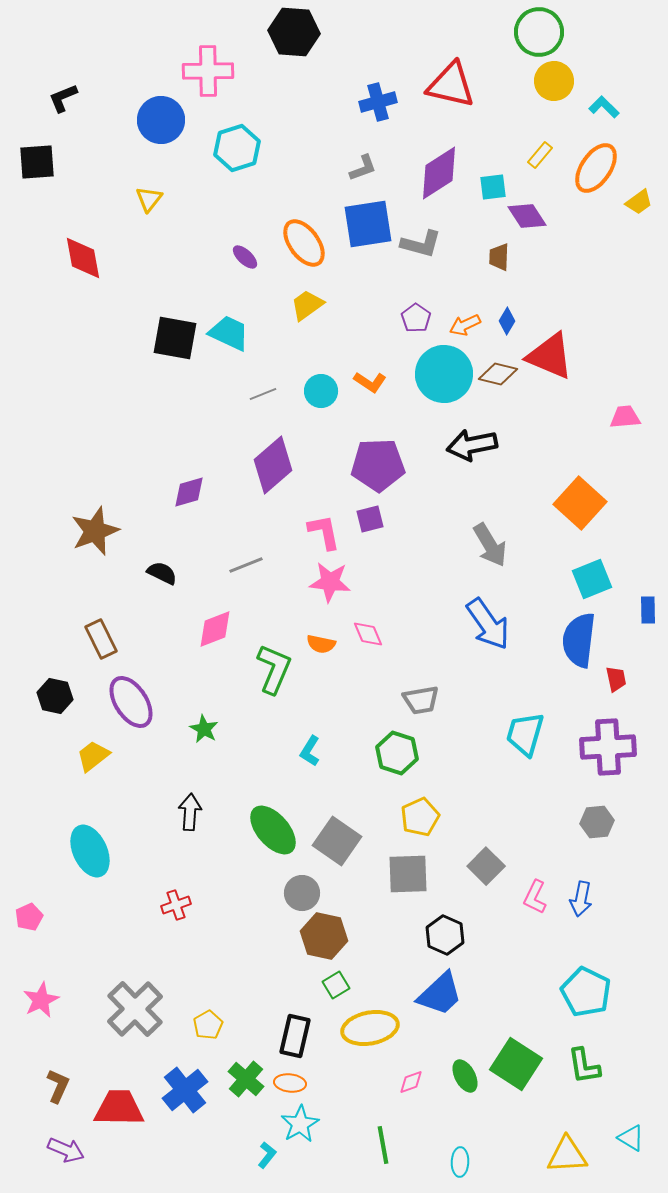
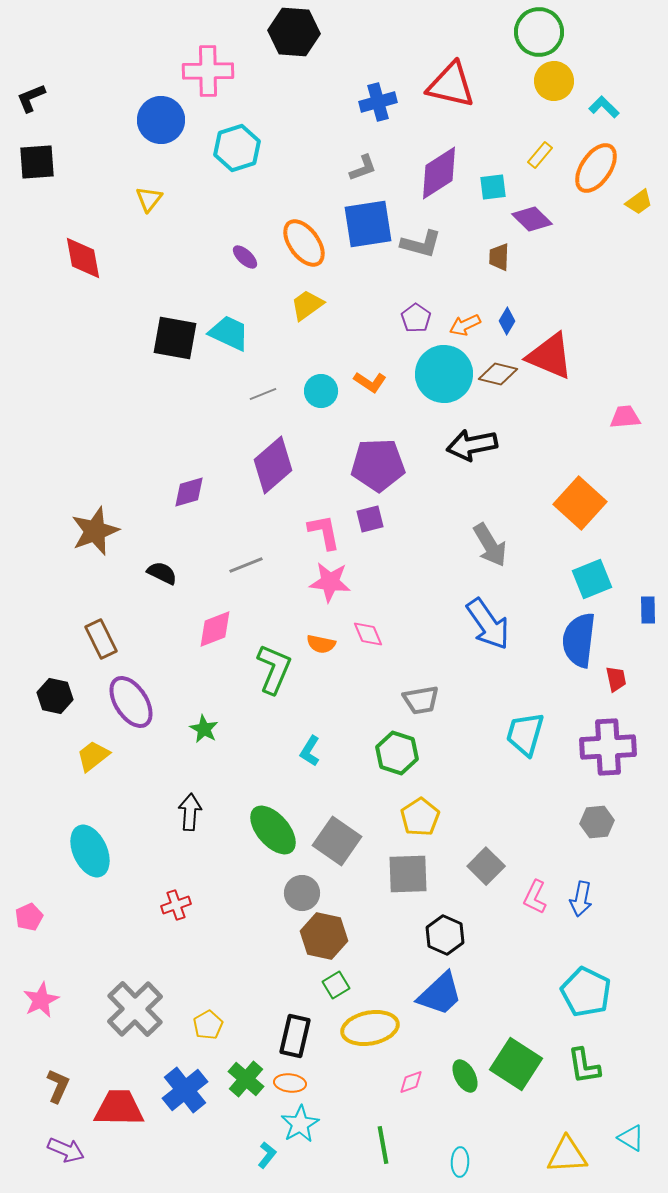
black L-shape at (63, 98): moved 32 px left
purple diamond at (527, 216): moved 5 px right, 3 px down; rotated 12 degrees counterclockwise
yellow pentagon at (420, 817): rotated 9 degrees counterclockwise
